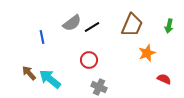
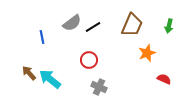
black line: moved 1 px right
